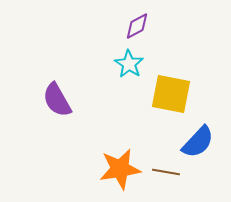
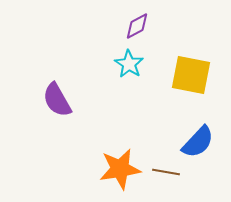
yellow square: moved 20 px right, 19 px up
